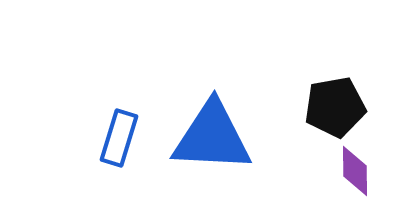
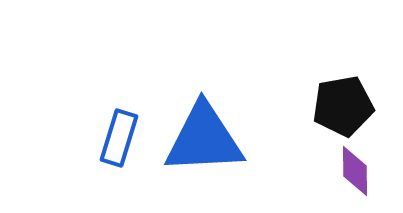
black pentagon: moved 8 px right, 1 px up
blue triangle: moved 8 px left, 2 px down; rotated 6 degrees counterclockwise
